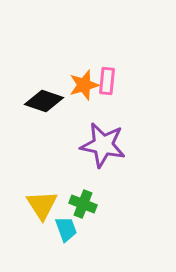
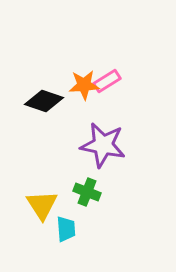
pink rectangle: rotated 52 degrees clockwise
orange star: rotated 12 degrees clockwise
green cross: moved 4 px right, 12 px up
cyan trapezoid: rotated 16 degrees clockwise
